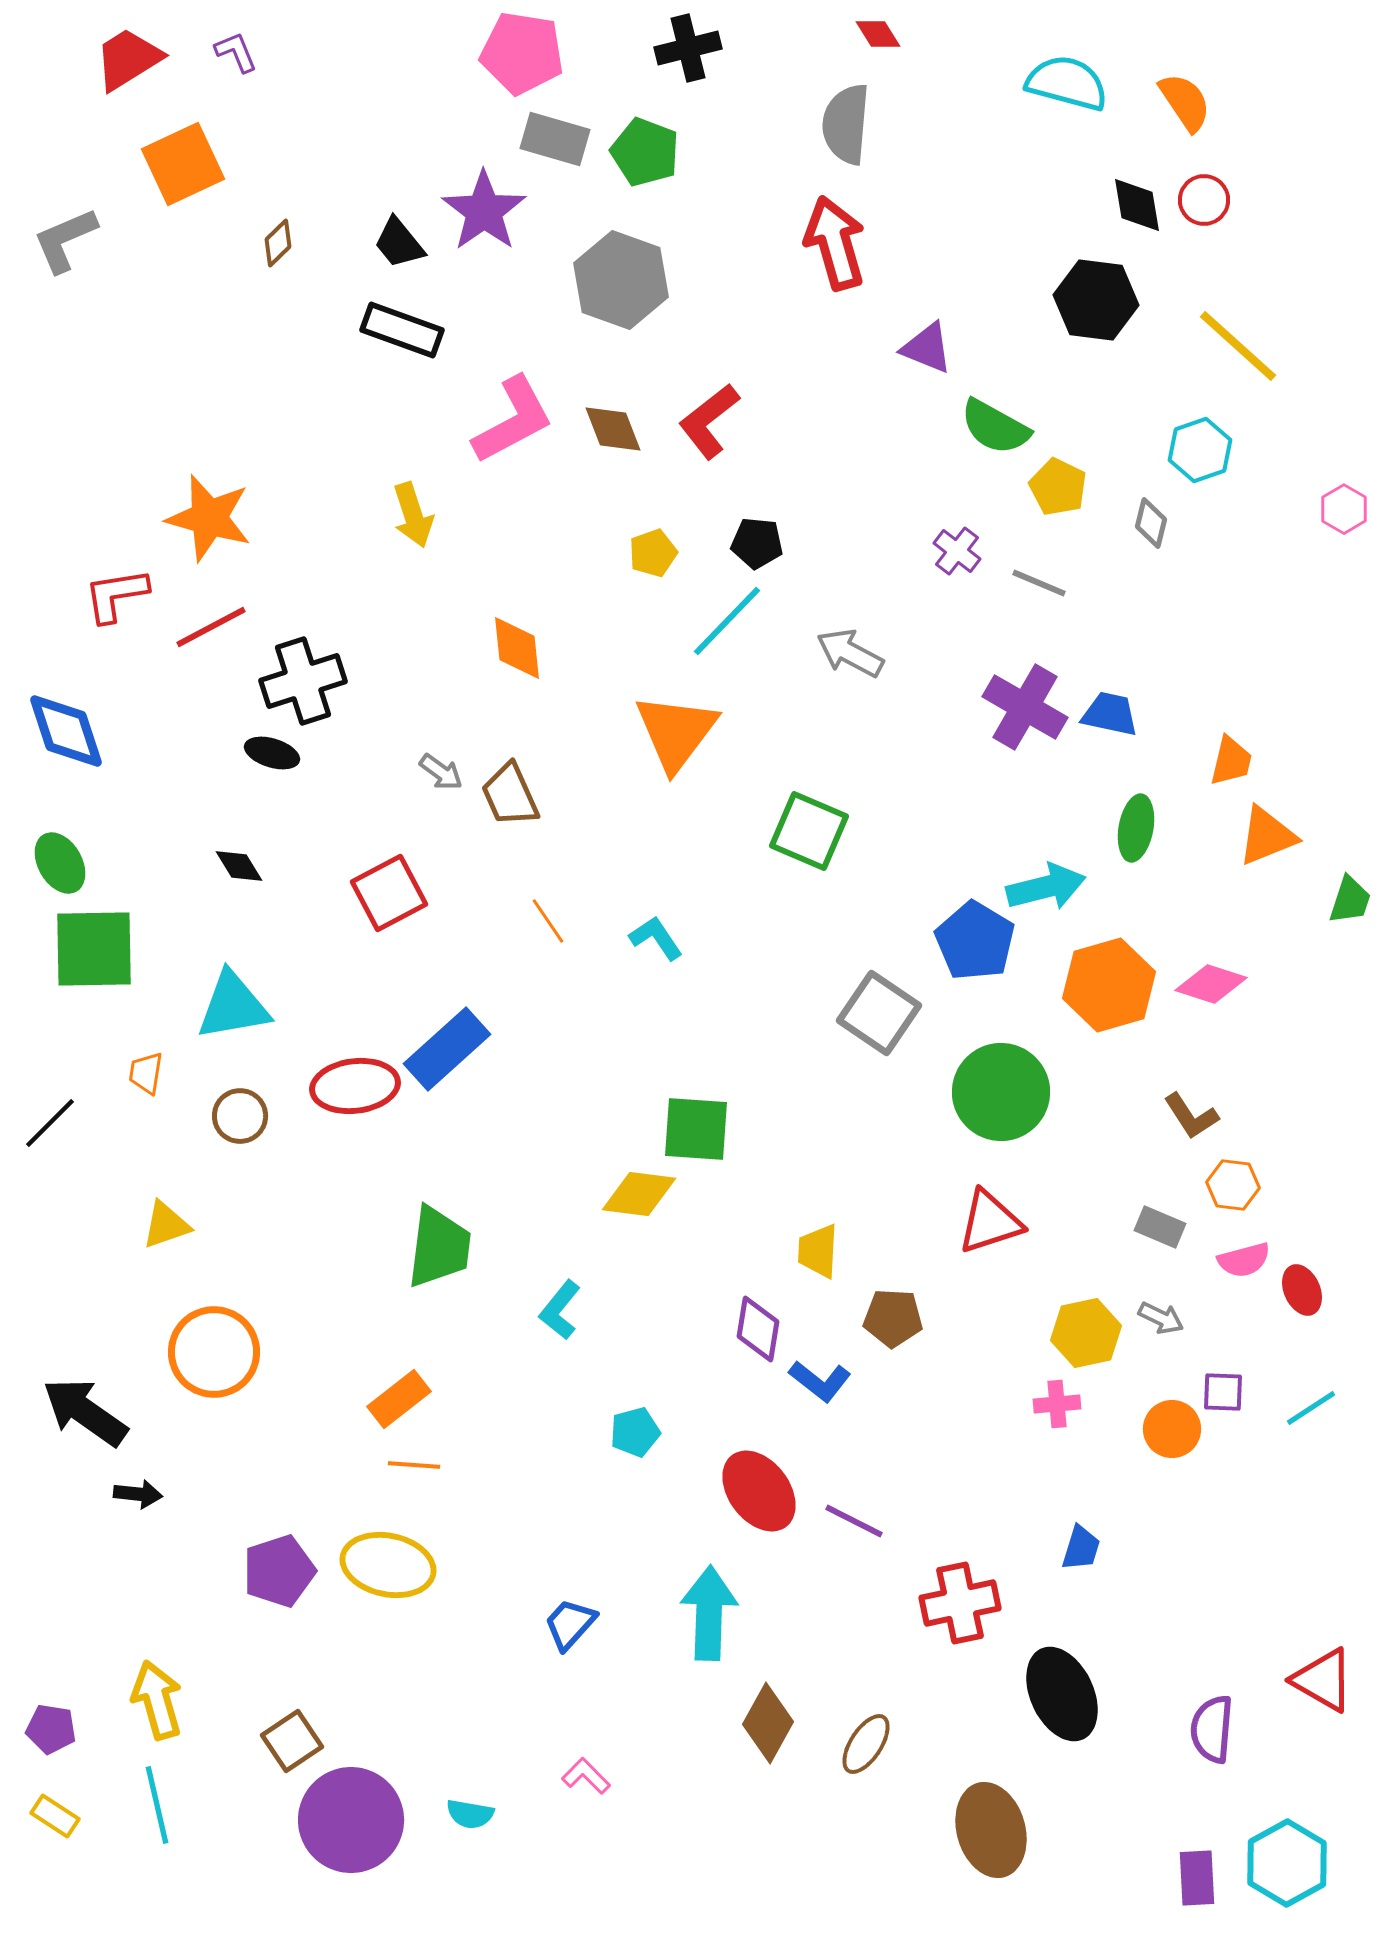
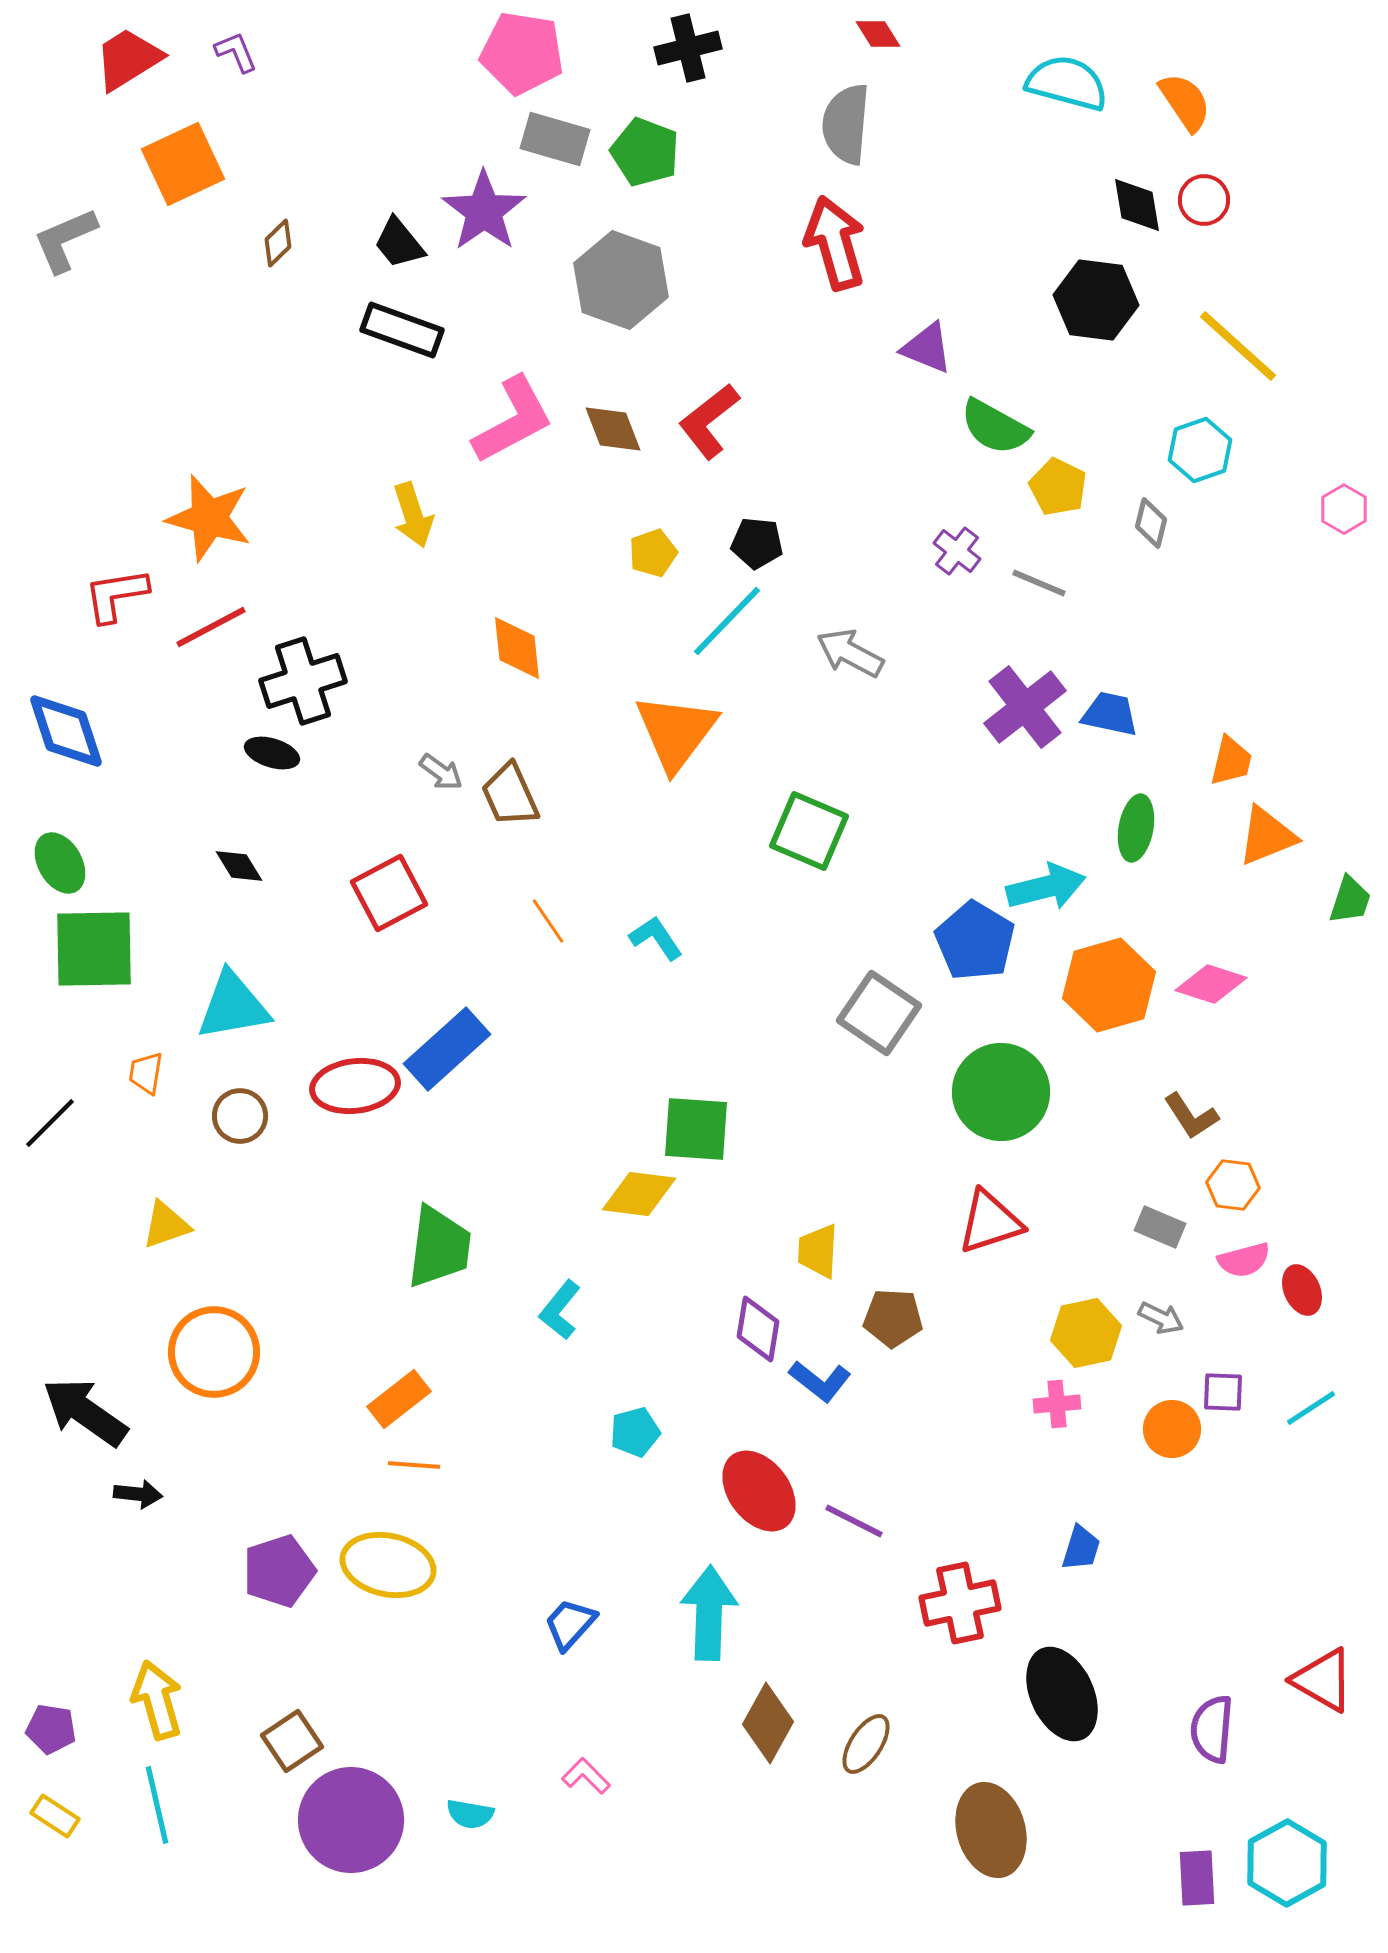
purple cross at (1025, 707): rotated 22 degrees clockwise
